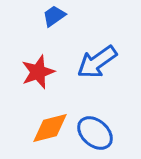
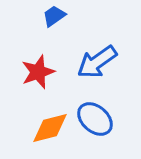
blue ellipse: moved 14 px up
